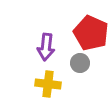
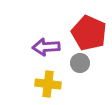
red pentagon: moved 2 px left
purple arrow: rotated 80 degrees clockwise
